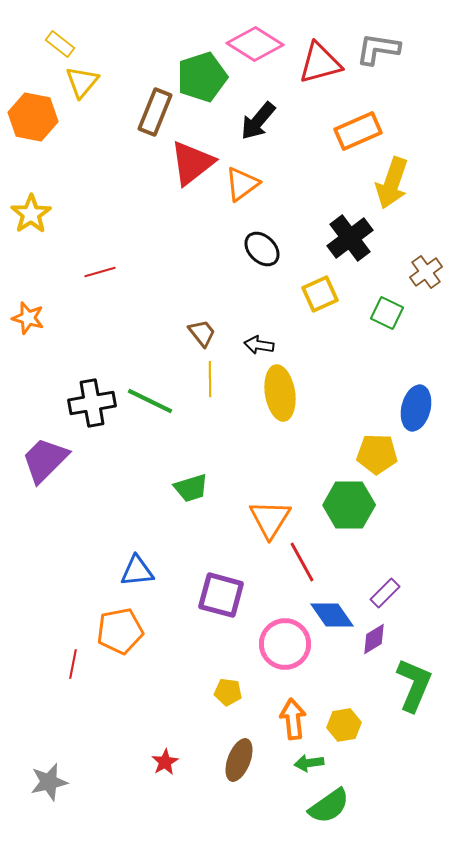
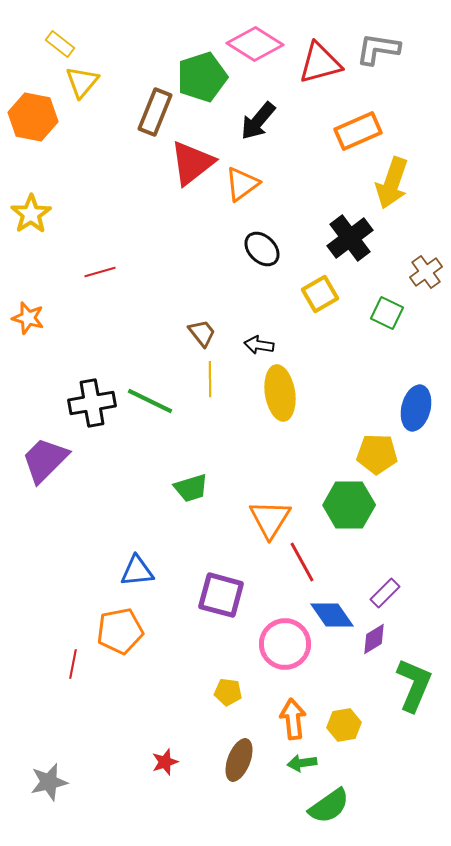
yellow square at (320, 294): rotated 6 degrees counterclockwise
red star at (165, 762): rotated 12 degrees clockwise
green arrow at (309, 763): moved 7 px left
